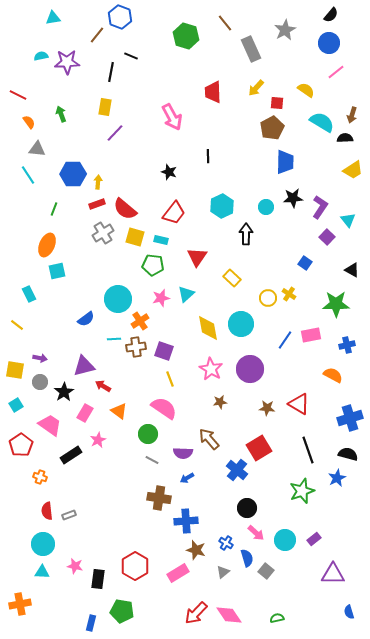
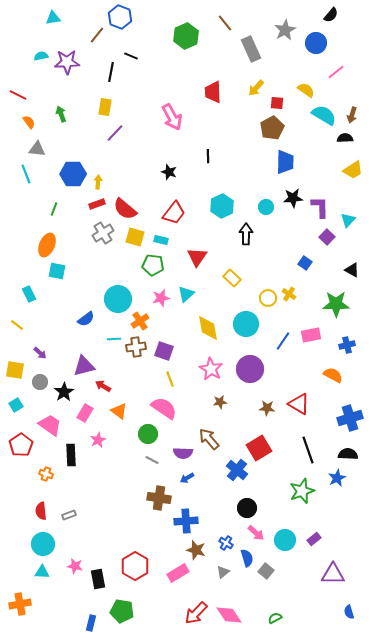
green hexagon at (186, 36): rotated 20 degrees clockwise
blue circle at (329, 43): moved 13 px left
cyan semicircle at (322, 122): moved 2 px right, 7 px up
cyan line at (28, 175): moved 2 px left, 1 px up; rotated 12 degrees clockwise
purple L-shape at (320, 207): rotated 35 degrees counterclockwise
cyan triangle at (348, 220): rotated 21 degrees clockwise
cyan square at (57, 271): rotated 24 degrees clockwise
cyan circle at (241, 324): moved 5 px right
blue line at (285, 340): moved 2 px left, 1 px down
purple arrow at (40, 358): moved 5 px up; rotated 32 degrees clockwise
black semicircle at (348, 454): rotated 12 degrees counterclockwise
black rectangle at (71, 455): rotated 60 degrees counterclockwise
orange cross at (40, 477): moved 6 px right, 3 px up
red semicircle at (47, 511): moved 6 px left
black rectangle at (98, 579): rotated 18 degrees counterclockwise
green semicircle at (277, 618): moved 2 px left; rotated 16 degrees counterclockwise
